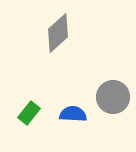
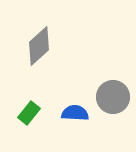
gray diamond: moved 19 px left, 13 px down
blue semicircle: moved 2 px right, 1 px up
